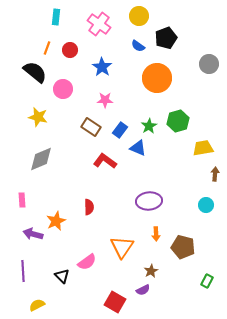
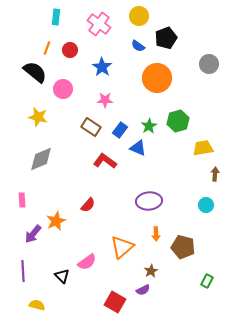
red semicircle: moved 1 px left, 2 px up; rotated 42 degrees clockwise
purple arrow: rotated 66 degrees counterclockwise
orange triangle: rotated 15 degrees clockwise
yellow semicircle: rotated 42 degrees clockwise
